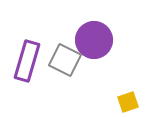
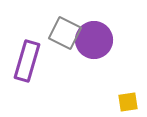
gray square: moved 27 px up
yellow square: rotated 10 degrees clockwise
